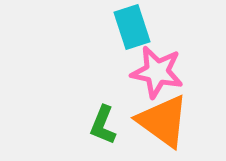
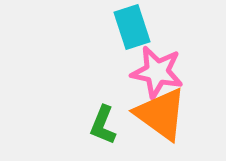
orange triangle: moved 2 px left, 7 px up
